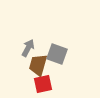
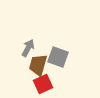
gray square: moved 1 px right, 3 px down
red square: rotated 12 degrees counterclockwise
